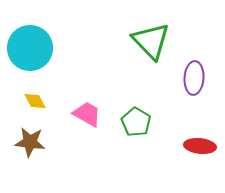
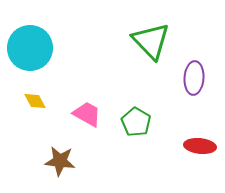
brown star: moved 30 px right, 19 px down
